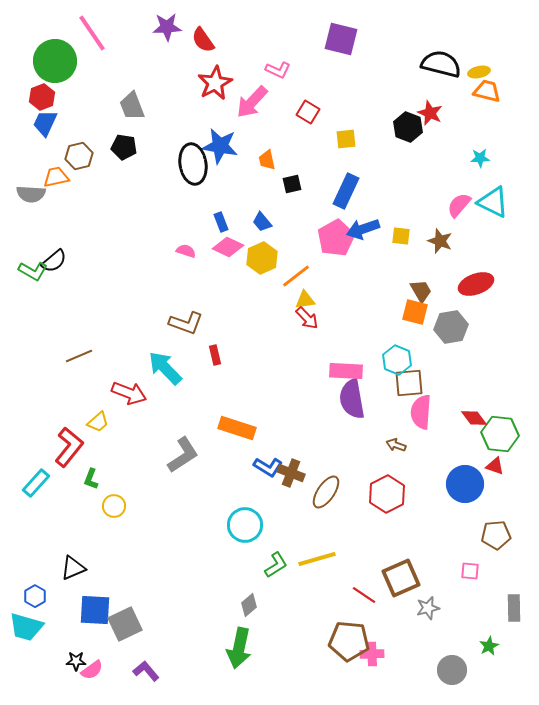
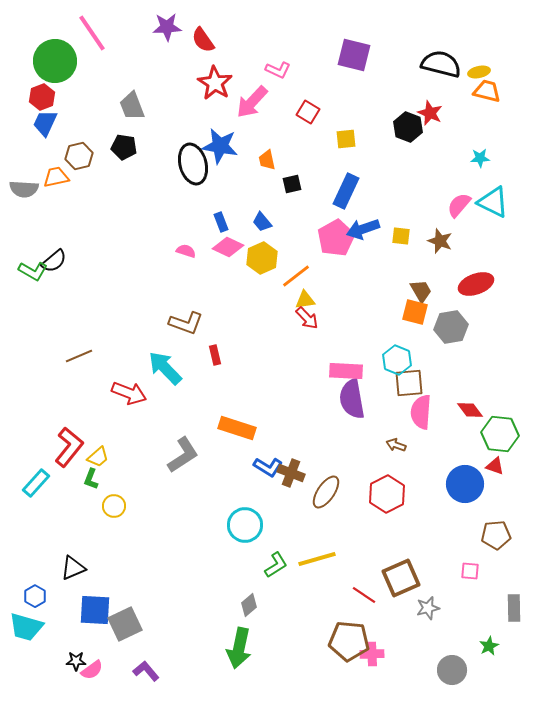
purple square at (341, 39): moved 13 px right, 16 px down
red star at (215, 83): rotated 12 degrees counterclockwise
black ellipse at (193, 164): rotated 6 degrees counterclockwise
gray semicircle at (31, 194): moved 7 px left, 5 px up
red diamond at (474, 418): moved 4 px left, 8 px up
yellow trapezoid at (98, 422): moved 35 px down
